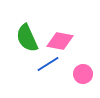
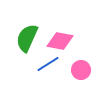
green semicircle: rotated 48 degrees clockwise
pink circle: moved 2 px left, 4 px up
